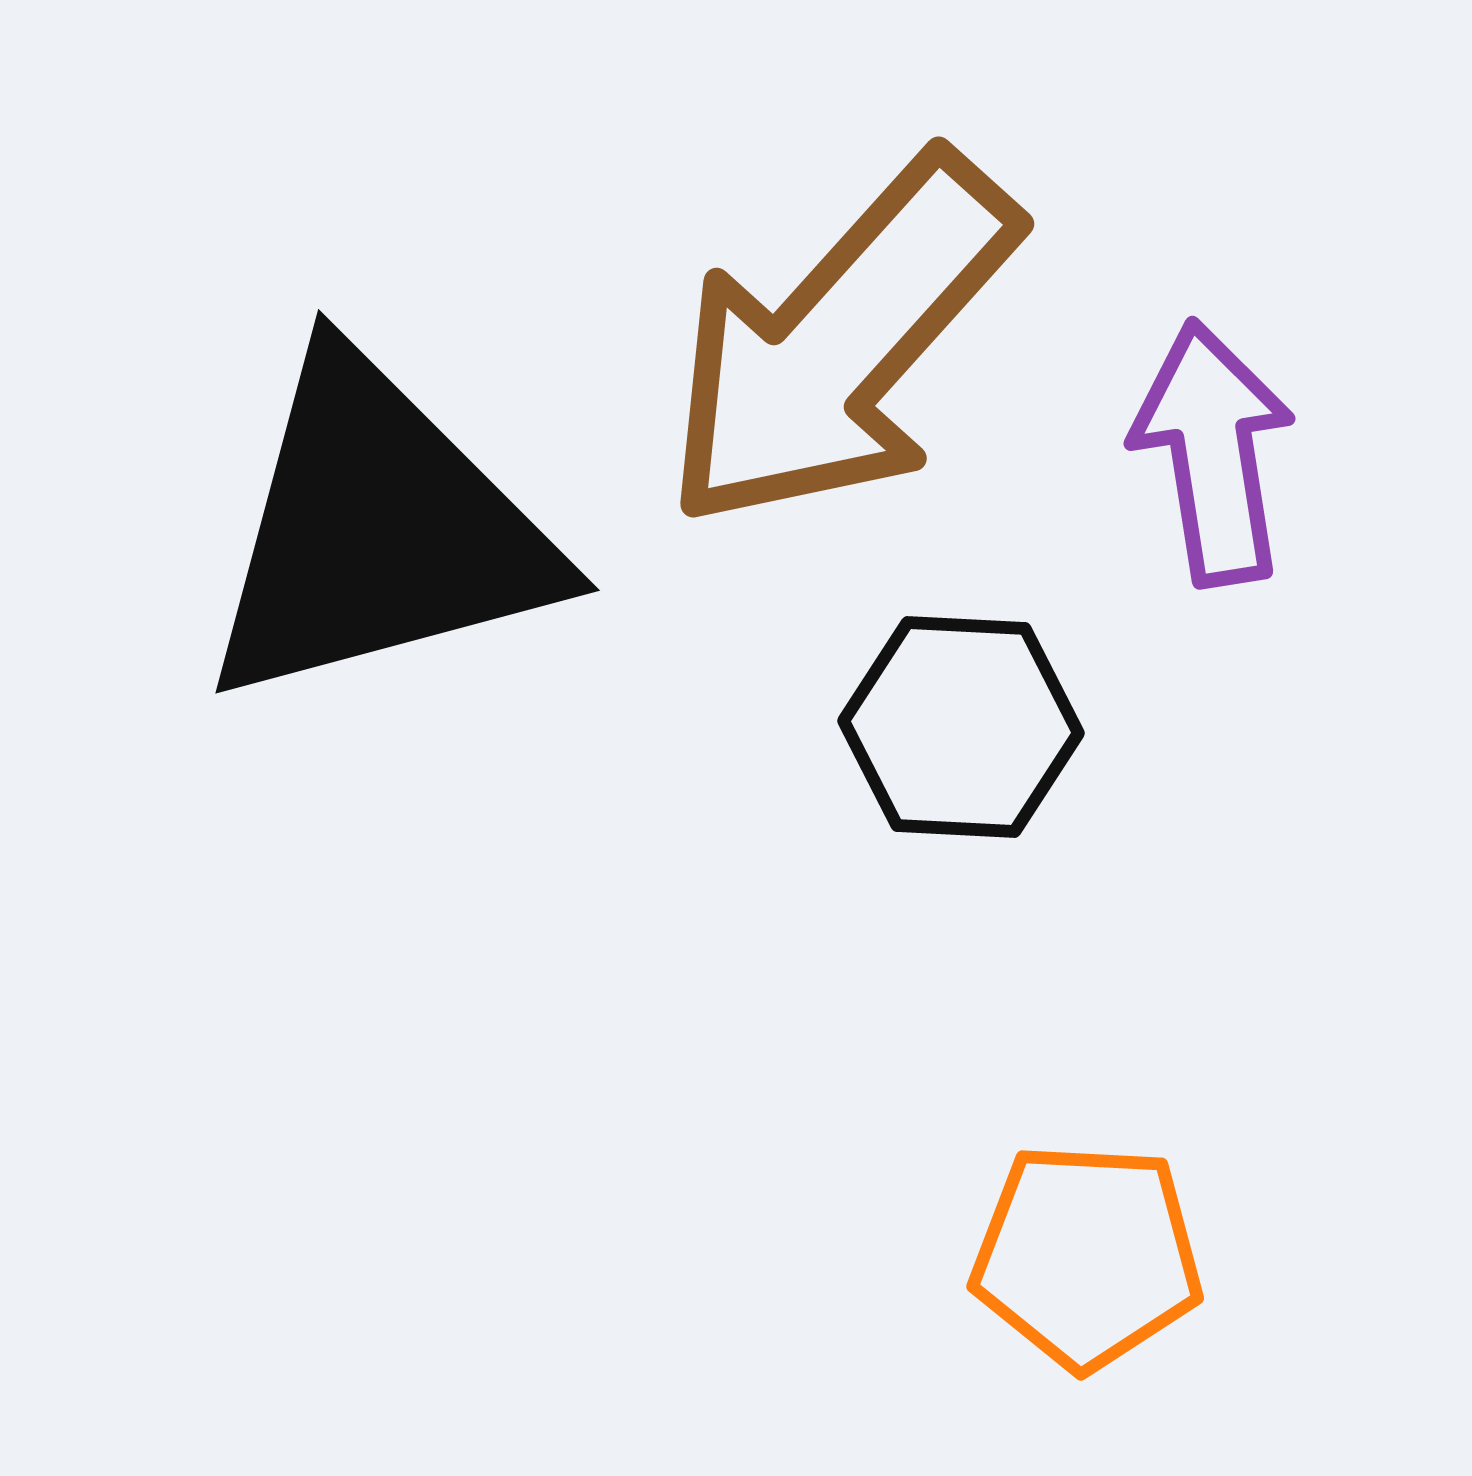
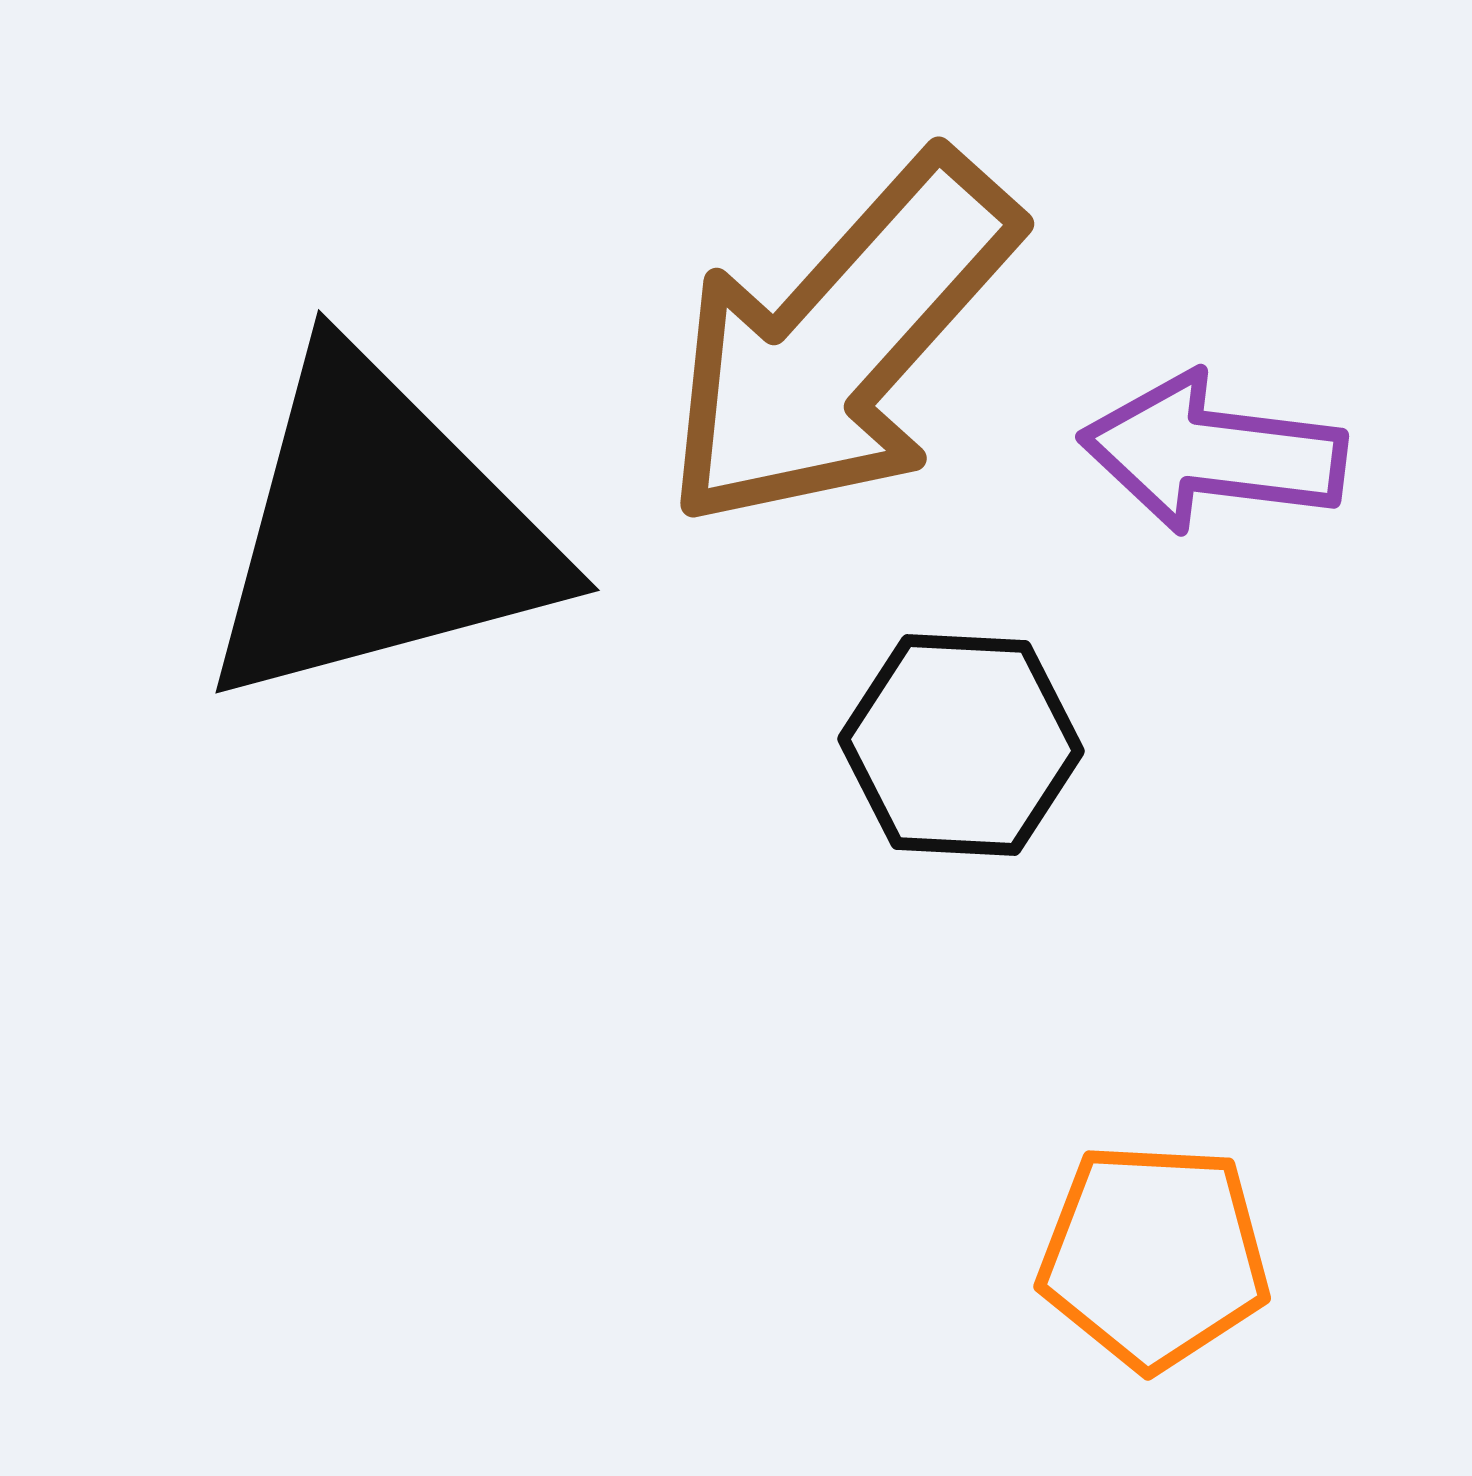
purple arrow: rotated 74 degrees counterclockwise
black hexagon: moved 18 px down
orange pentagon: moved 67 px right
